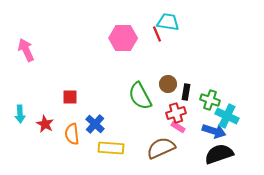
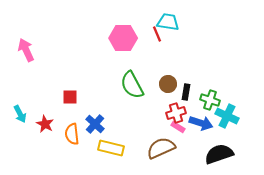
green semicircle: moved 8 px left, 11 px up
cyan arrow: rotated 24 degrees counterclockwise
blue arrow: moved 13 px left, 8 px up
yellow rectangle: rotated 10 degrees clockwise
